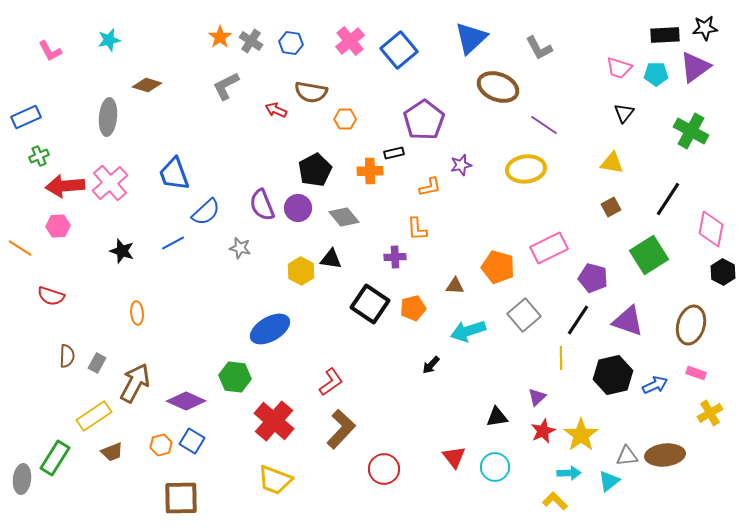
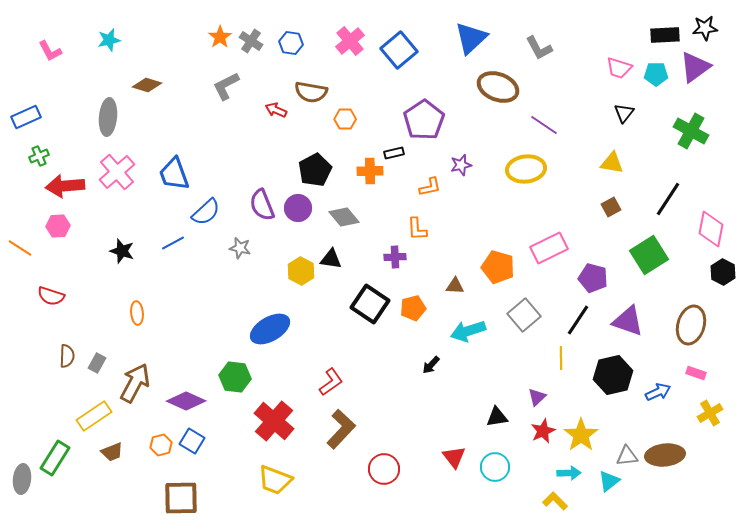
pink cross at (110, 183): moved 7 px right, 11 px up
blue arrow at (655, 385): moved 3 px right, 7 px down
